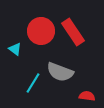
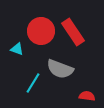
cyan triangle: moved 2 px right; rotated 16 degrees counterclockwise
gray semicircle: moved 3 px up
